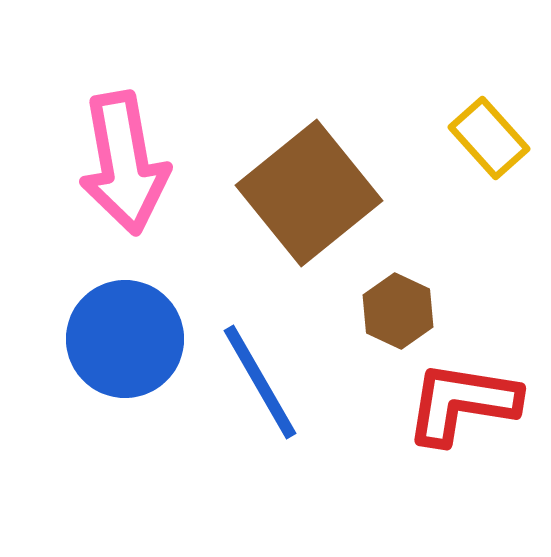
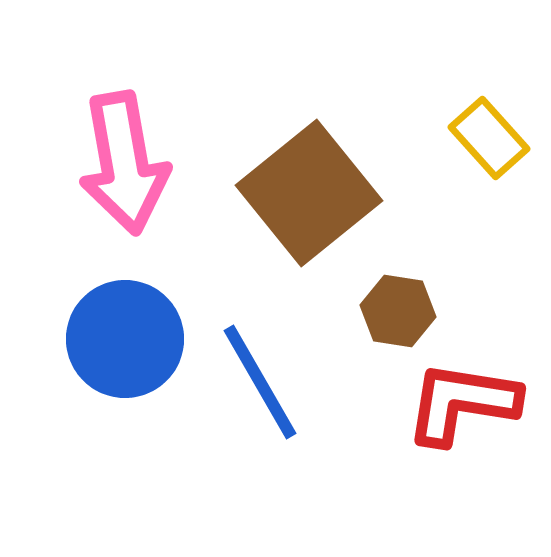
brown hexagon: rotated 16 degrees counterclockwise
